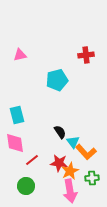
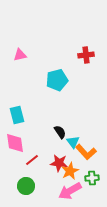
pink arrow: rotated 70 degrees clockwise
